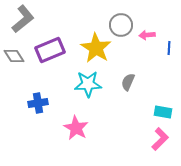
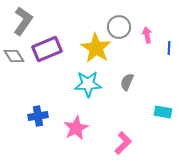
gray L-shape: moved 2 px down; rotated 16 degrees counterclockwise
gray circle: moved 2 px left, 2 px down
pink arrow: rotated 84 degrees clockwise
purple rectangle: moved 3 px left, 1 px up
gray semicircle: moved 1 px left
blue cross: moved 13 px down
pink star: rotated 15 degrees clockwise
pink L-shape: moved 37 px left, 4 px down
